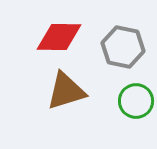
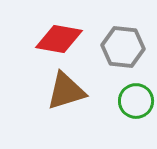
red diamond: moved 2 px down; rotated 9 degrees clockwise
gray hexagon: rotated 6 degrees counterclockwise
